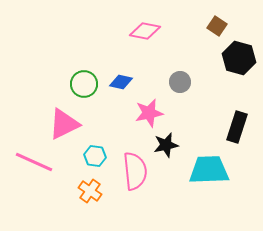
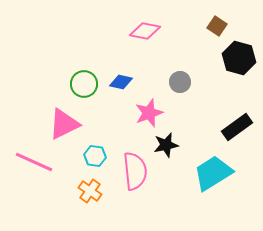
pink star: rotated 8 degrees counterclockwise
black rectangle: rotated 36 degrees clockwise
cyan trapezoid: moved 4 px right, 3 px down; rotated 30 degrees counterclockwise
